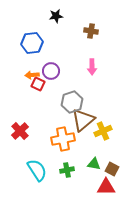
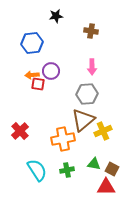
red square: rotated 16 degrees counterclockwise
gray hexagon: moved 15 px right, 8 px up; rotated 15 degrees clockwise
